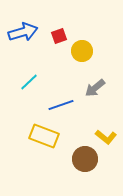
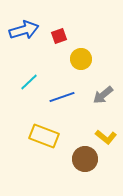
blue arrow: moved 1 px right, 2 px up
yellow circle: moved 1 px left, 8 px down
gray arrow: moved 8 px right, 7 px down
blue line: moved 1 px right, 8 px up
